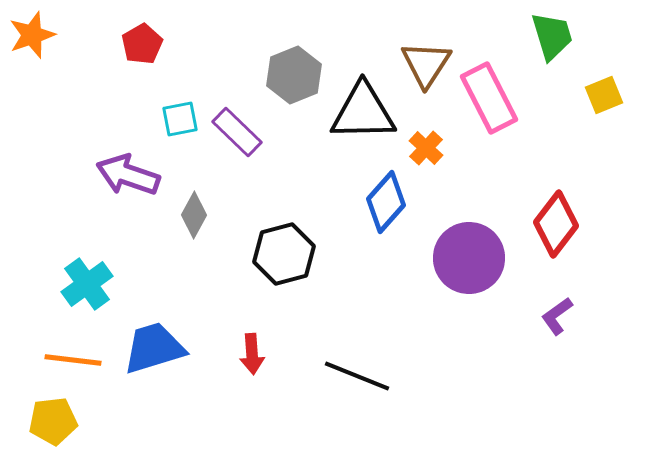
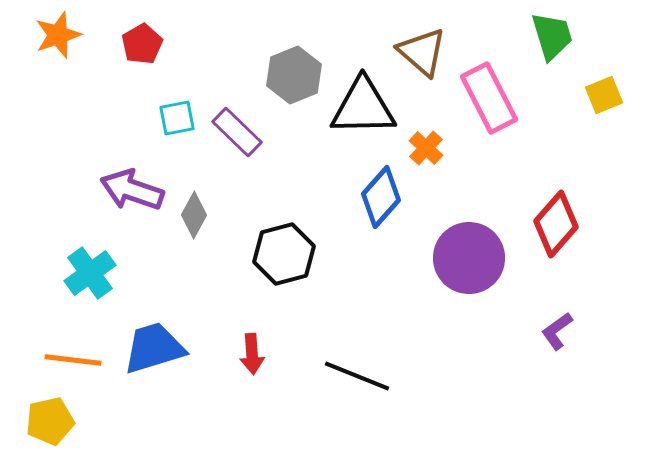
orange star: moved 26 px right
brown triangle: moved 4 px left, 12 px up; rotated 22 degrees counterclockwise
black triangle: moved 5 px up
cyan square: moved 3 px left, 1 px up
purple arrow: moved 4 px right, 15 px down
blue diamond: moved 5 px left, 5 px up
red diamond: rotated 4 degrees clockwise
cyan cross: moved 3 px right, 11 px up
purple L-shape: moved 15 px down
yellow pentagon: moved 3 px left; rotated 6 degrees counterclockwise
